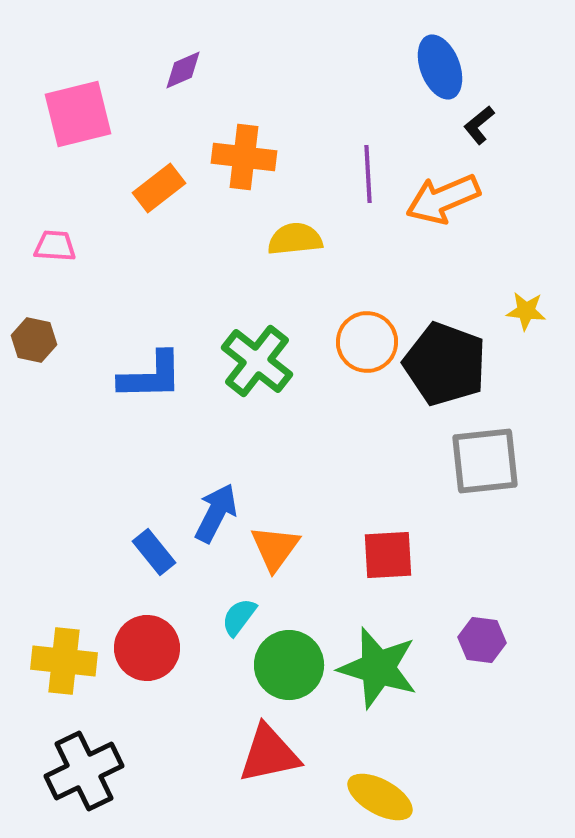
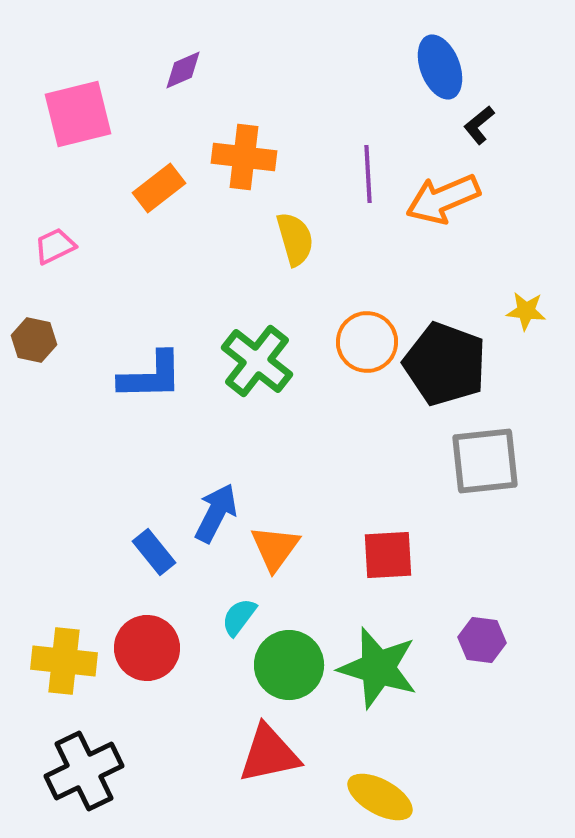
yellow semicircle: rotated 80 degrees clockwise
pink trapezoid: rotated 30 degrees counterclockwise
